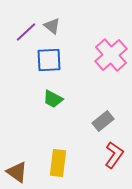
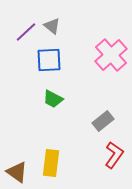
yellow rectangle: moved 7 px left
